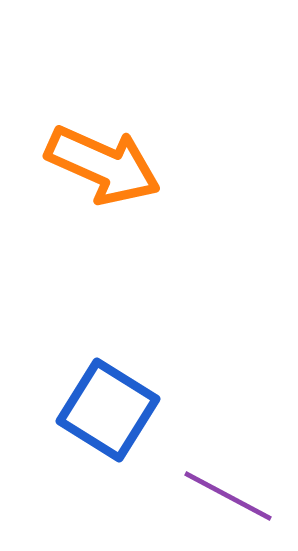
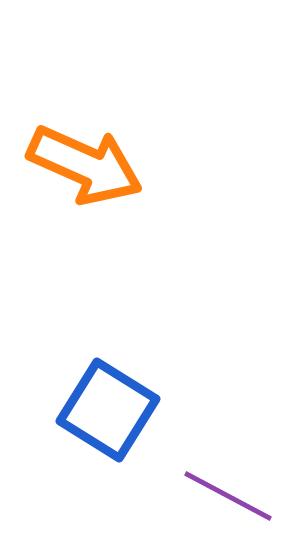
orange arrow: moved 18 px left
